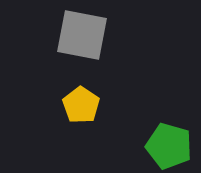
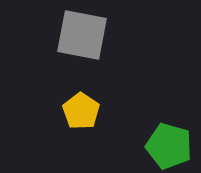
yellow pentagon: moved 6 px down
